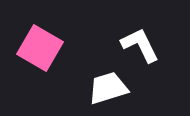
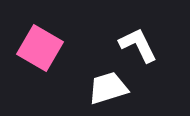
white L-shape: moved 2 px left
